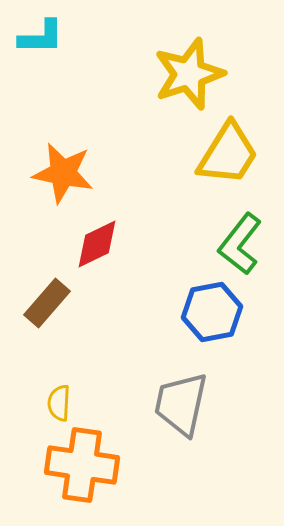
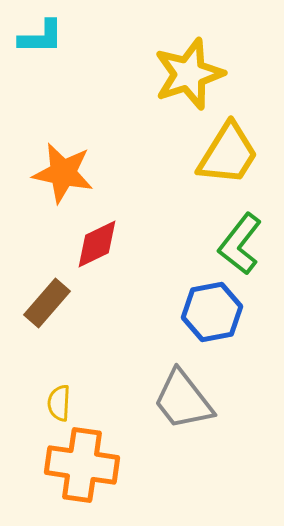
gray trapezoid: moved 2 px right, 4 px up; rotated 50 degrees counterclockwise
